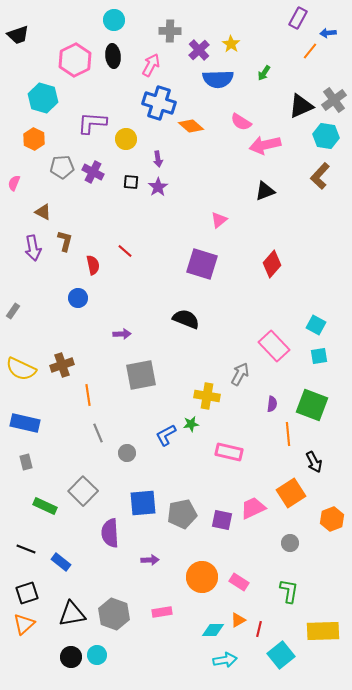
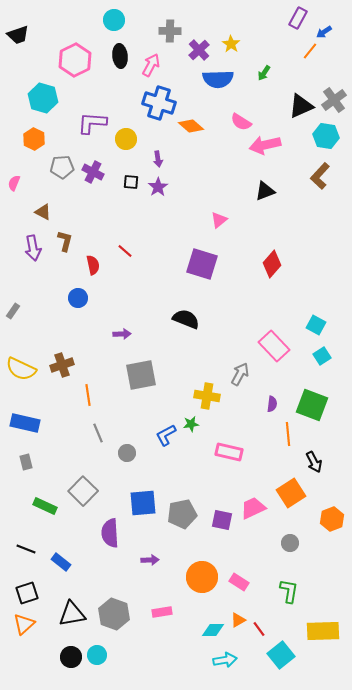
blue arrow at (328, 33): moved 4 px left, 1 px up; rotated 28 degrees counterclockwise
black ellipse at (113, 56): moved 7 px right
cyan square at (319, 356): moved 3 px right; rotated 24 degrees counterclockwise
red line at (259, 629): rotated 49 degrees counterclockwise
